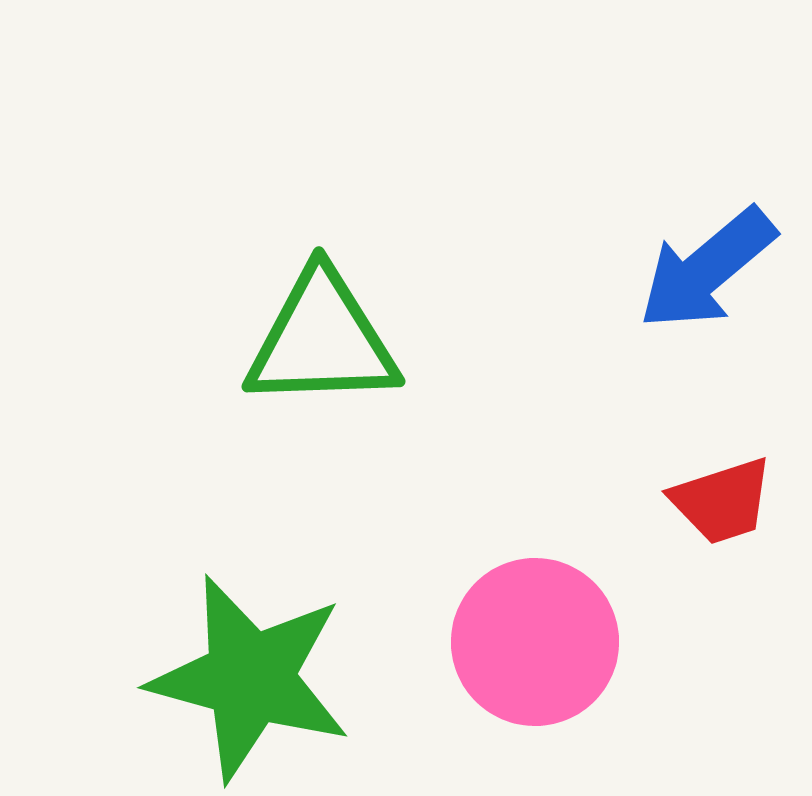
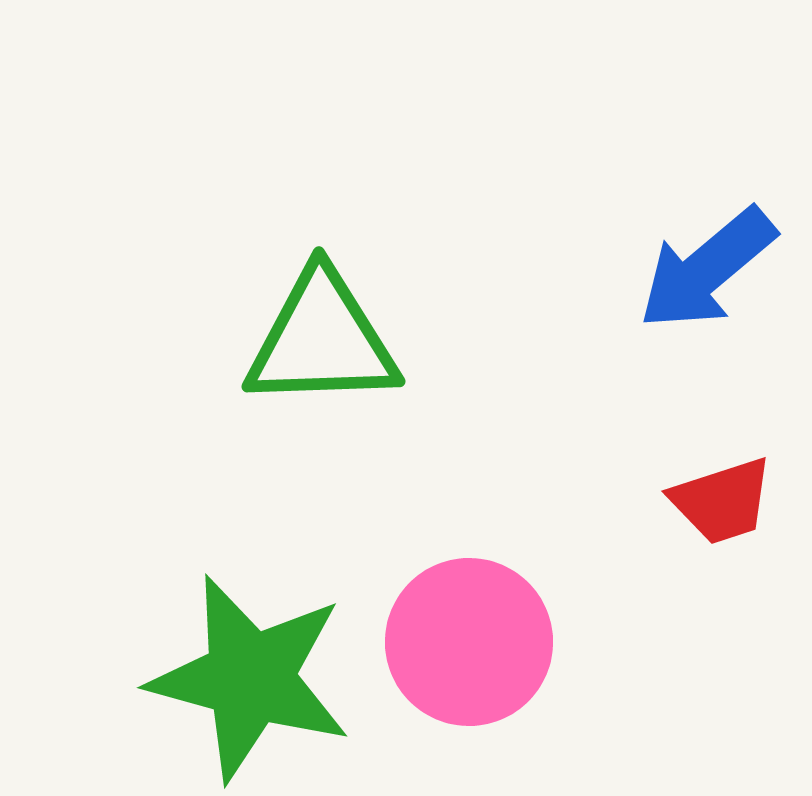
pink circle: moved 66 px left
